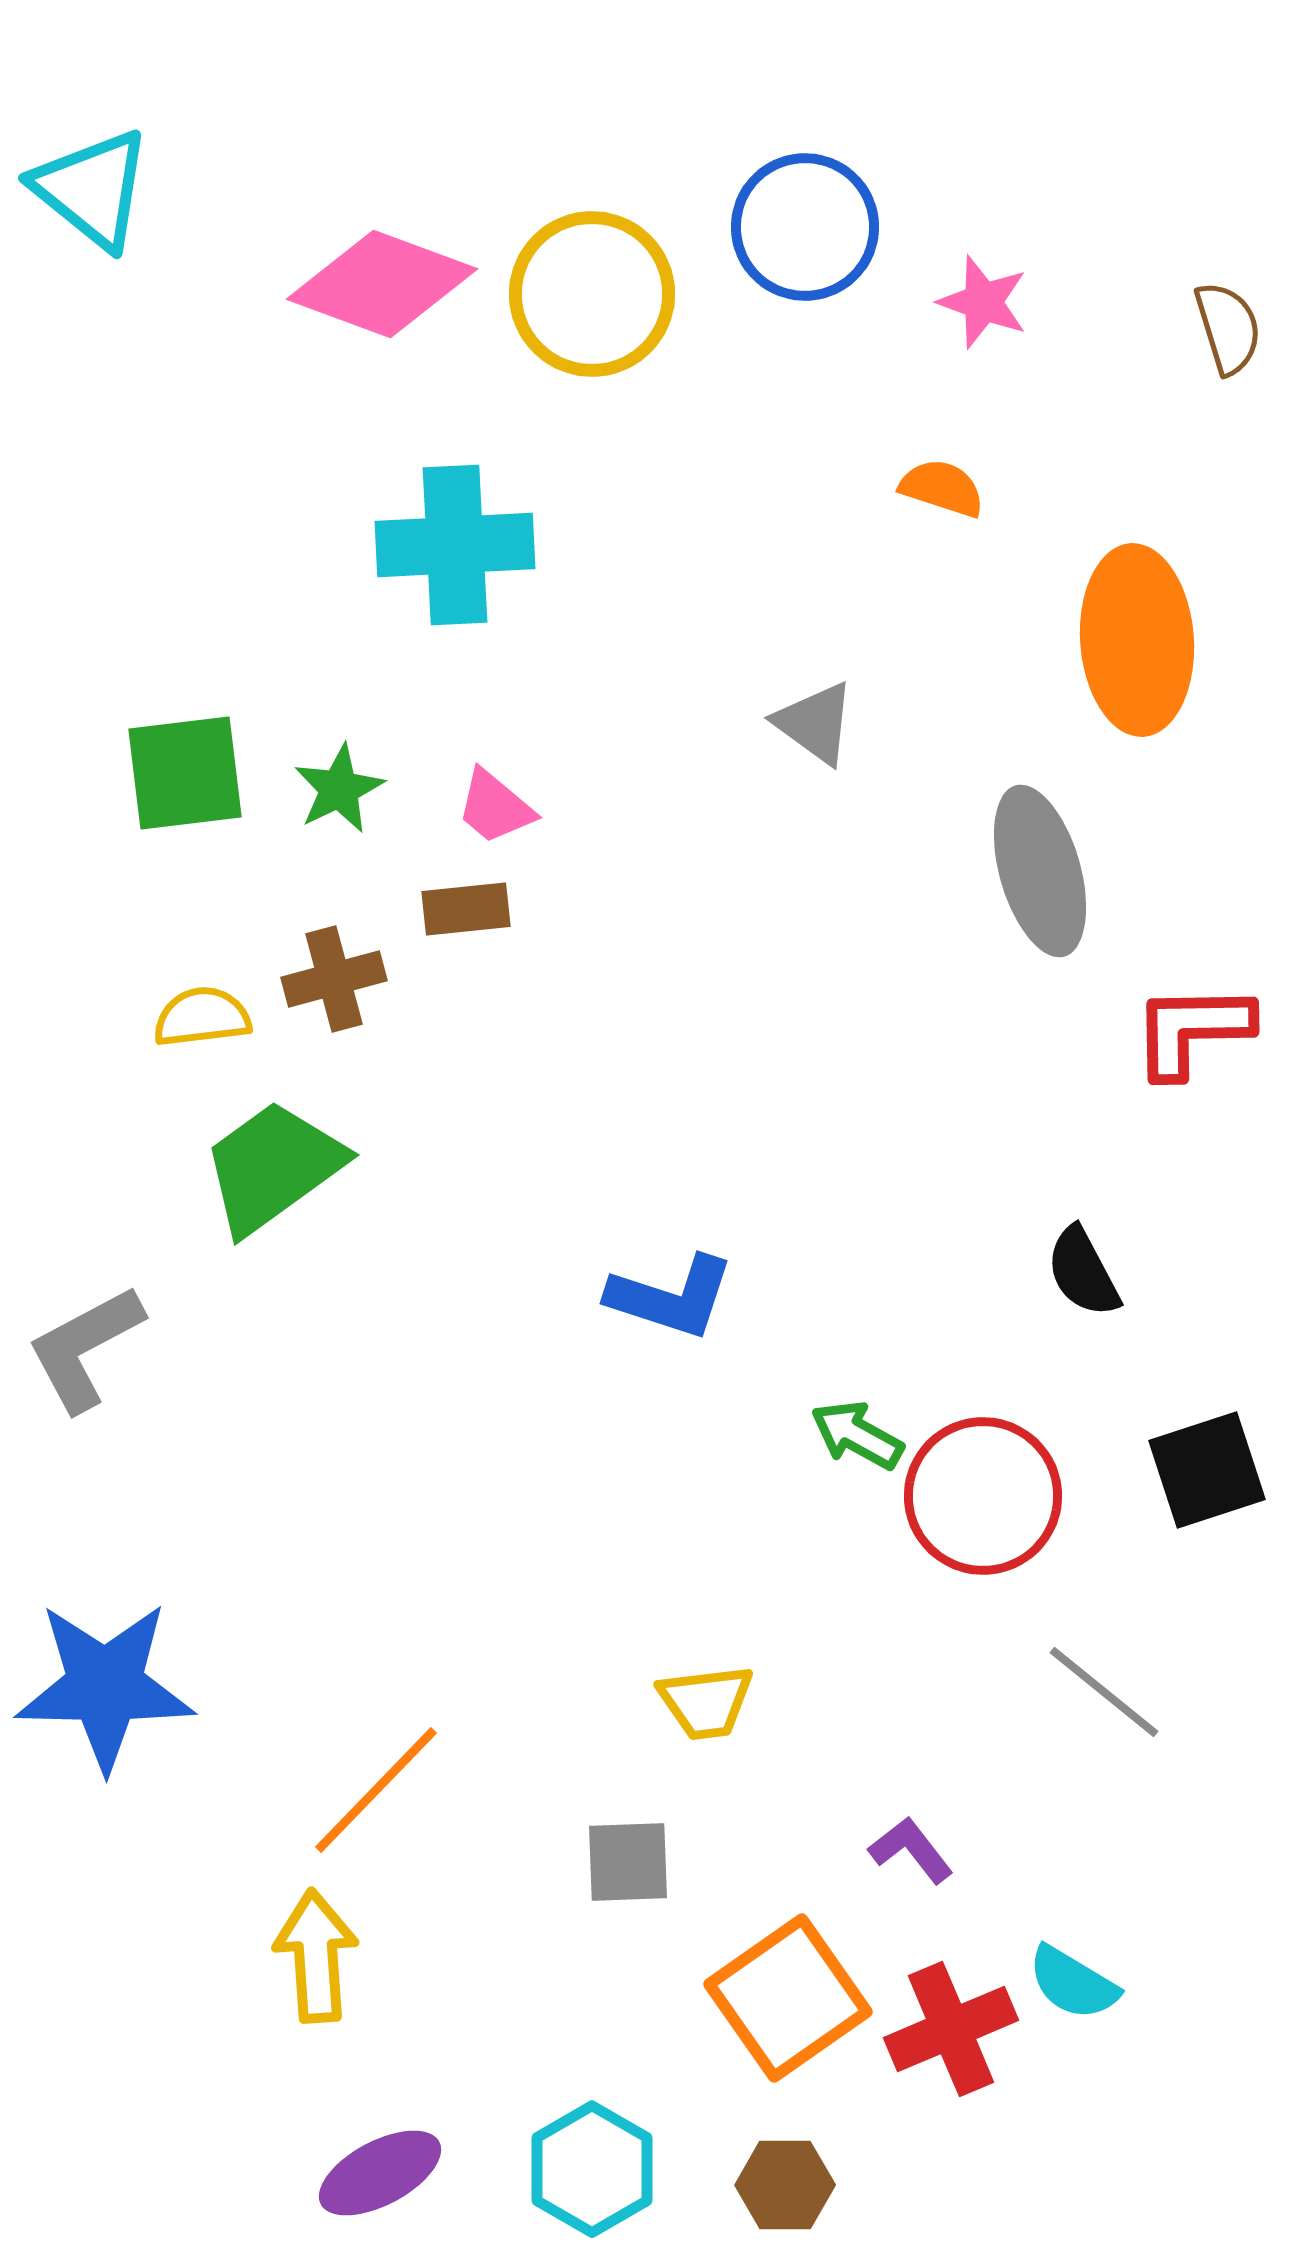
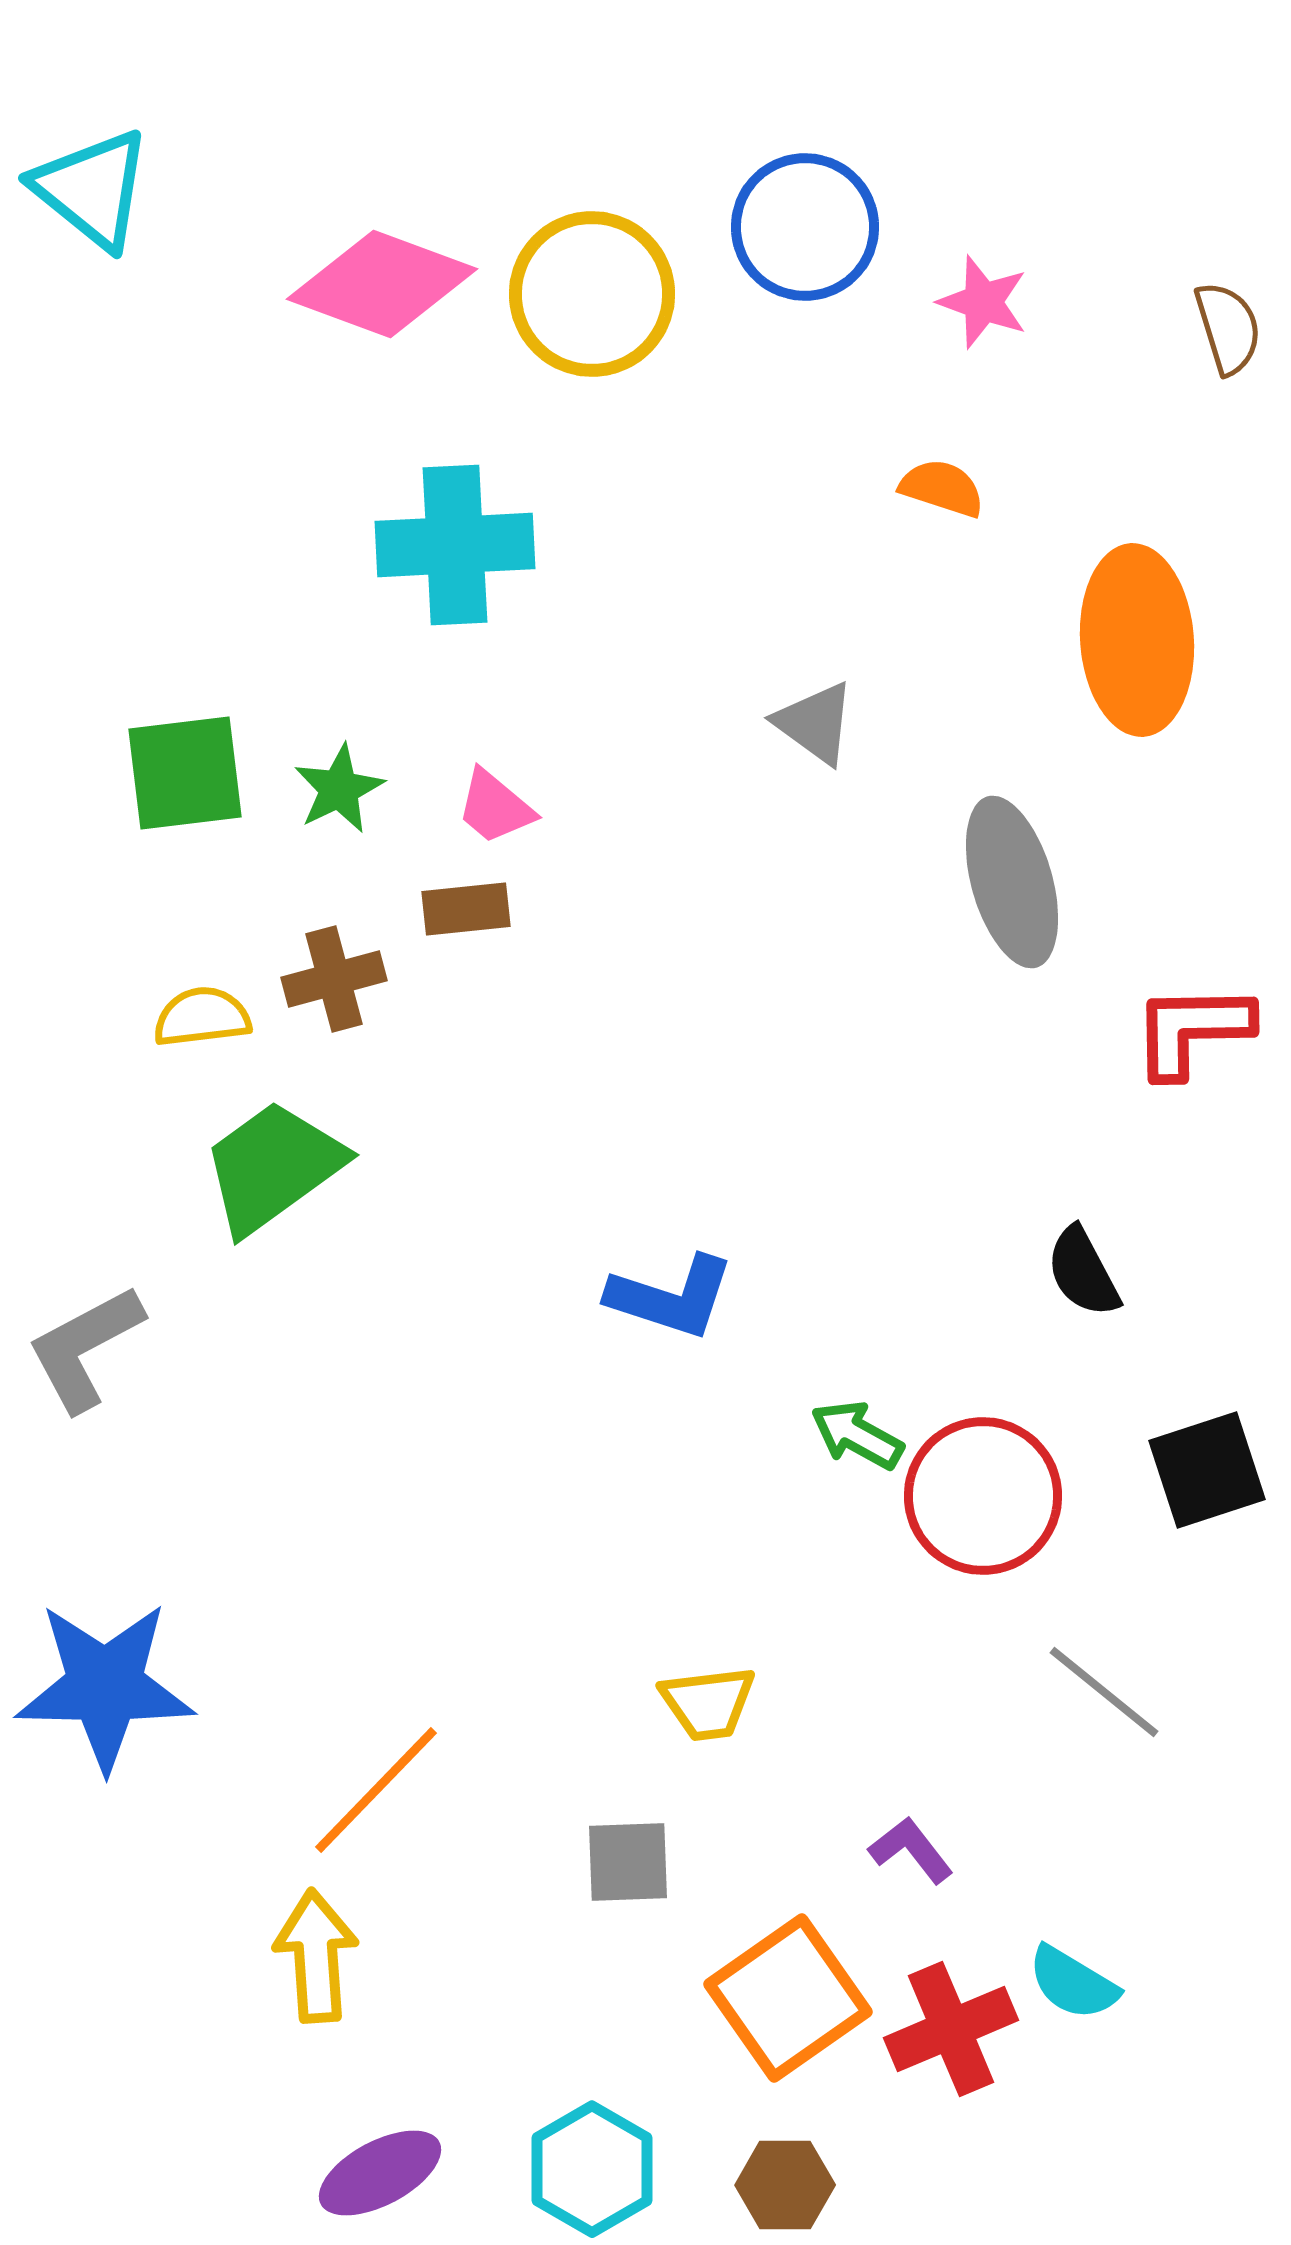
gray ellipse: moved 28 px left, 11 px down
yellow trapezoid: moved 2 px right, 1 px down
